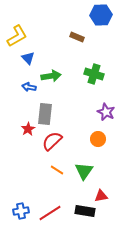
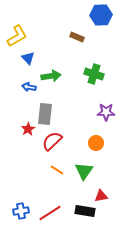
purple star: rotated 24 degrees counterclockwise
orange circle: moved 2 px left, 4 px down
